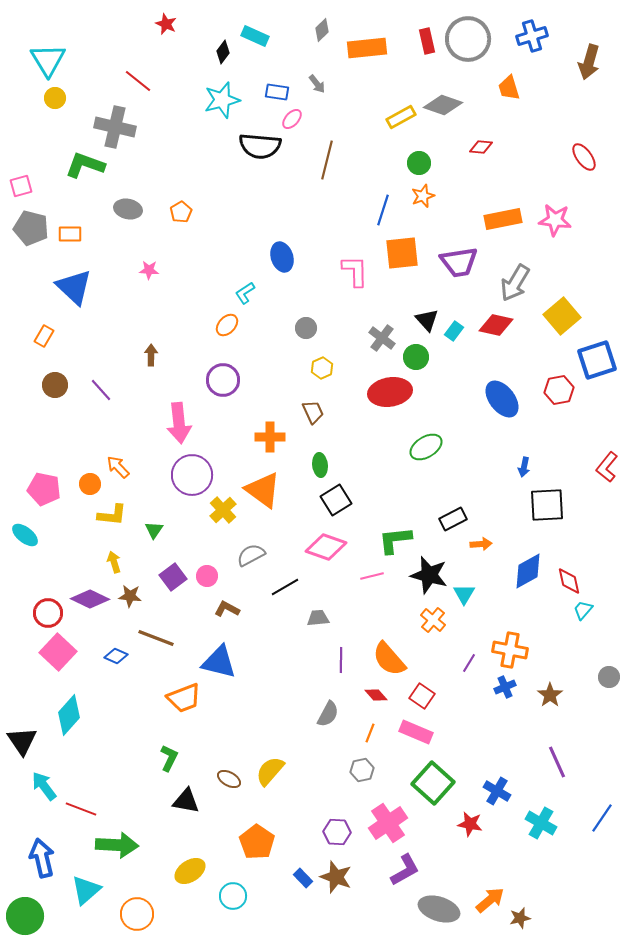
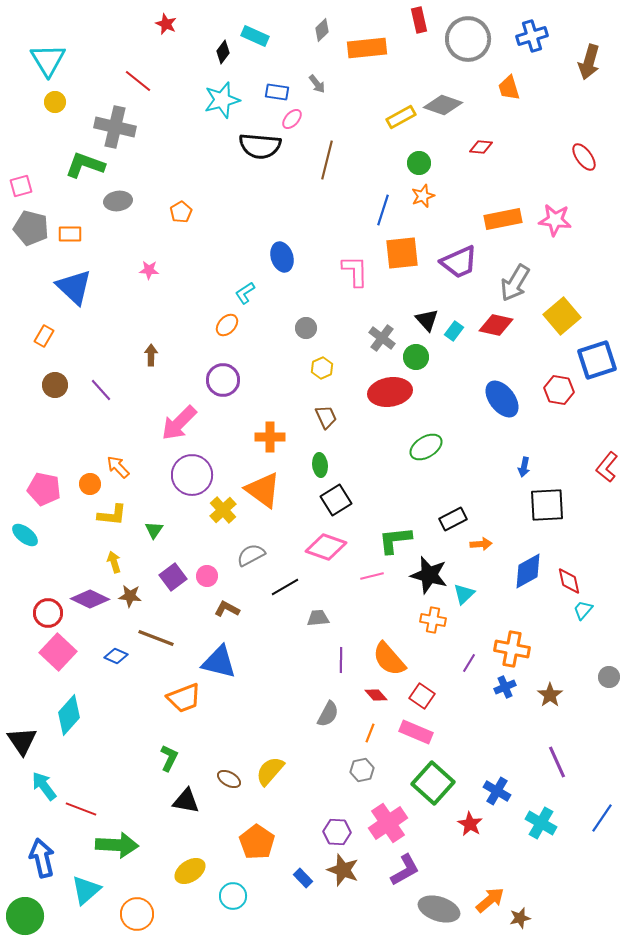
red rectangle at (427, 41): moved 8 px left, 21 px up
yellow circle at (55, 98): moved 4 px down
gray ellipse at (128, 209): moved 10 px left, 8 px up; rotated 20 degrees counterclockwise
purple trapezoid at (459, 262): rotated 15 degrees counterclockwise
red hexagon at (559, 390): rotated 20 degrees clockwise
brown trapezoid at (313, 412): moved 13 px right, 5 px down
pink arrow at (179, 423): rotated 51 degrees clockwise
cyan triangle at (464, 594): rotated 15 degrees clockwise
orange cross at (433, 620): rotated 30 degrees counterclockwise
orange cross at (510, 650): moved 2 px right, 1 px up
red star at (470, 824): rotated 20 degrees clockwise
brown star at (336, 877): moved 7 px right, 7 px up
